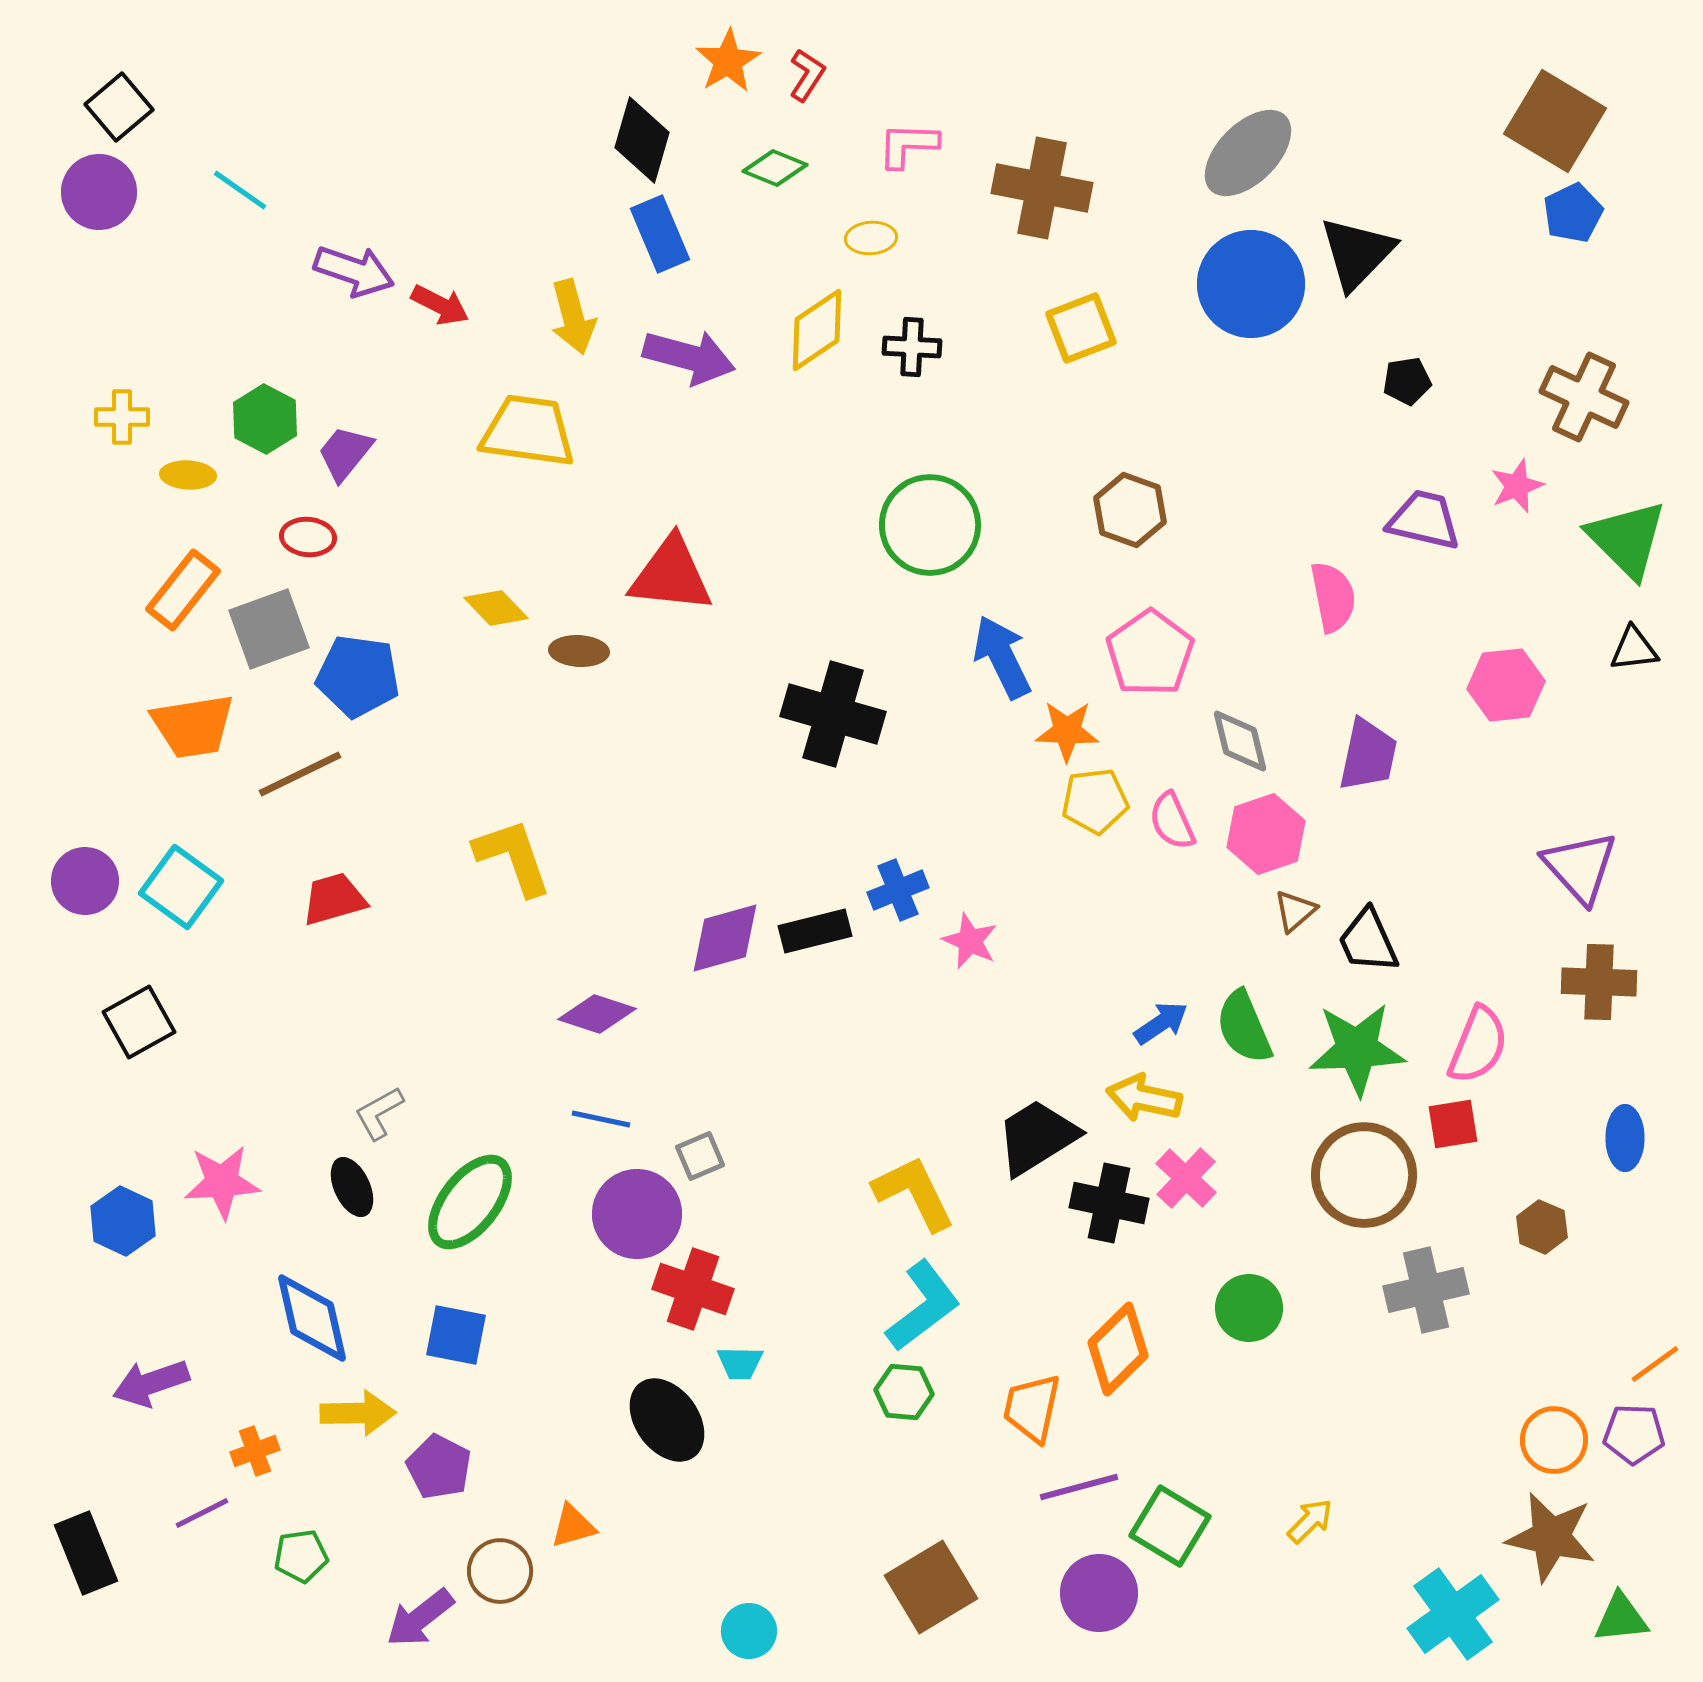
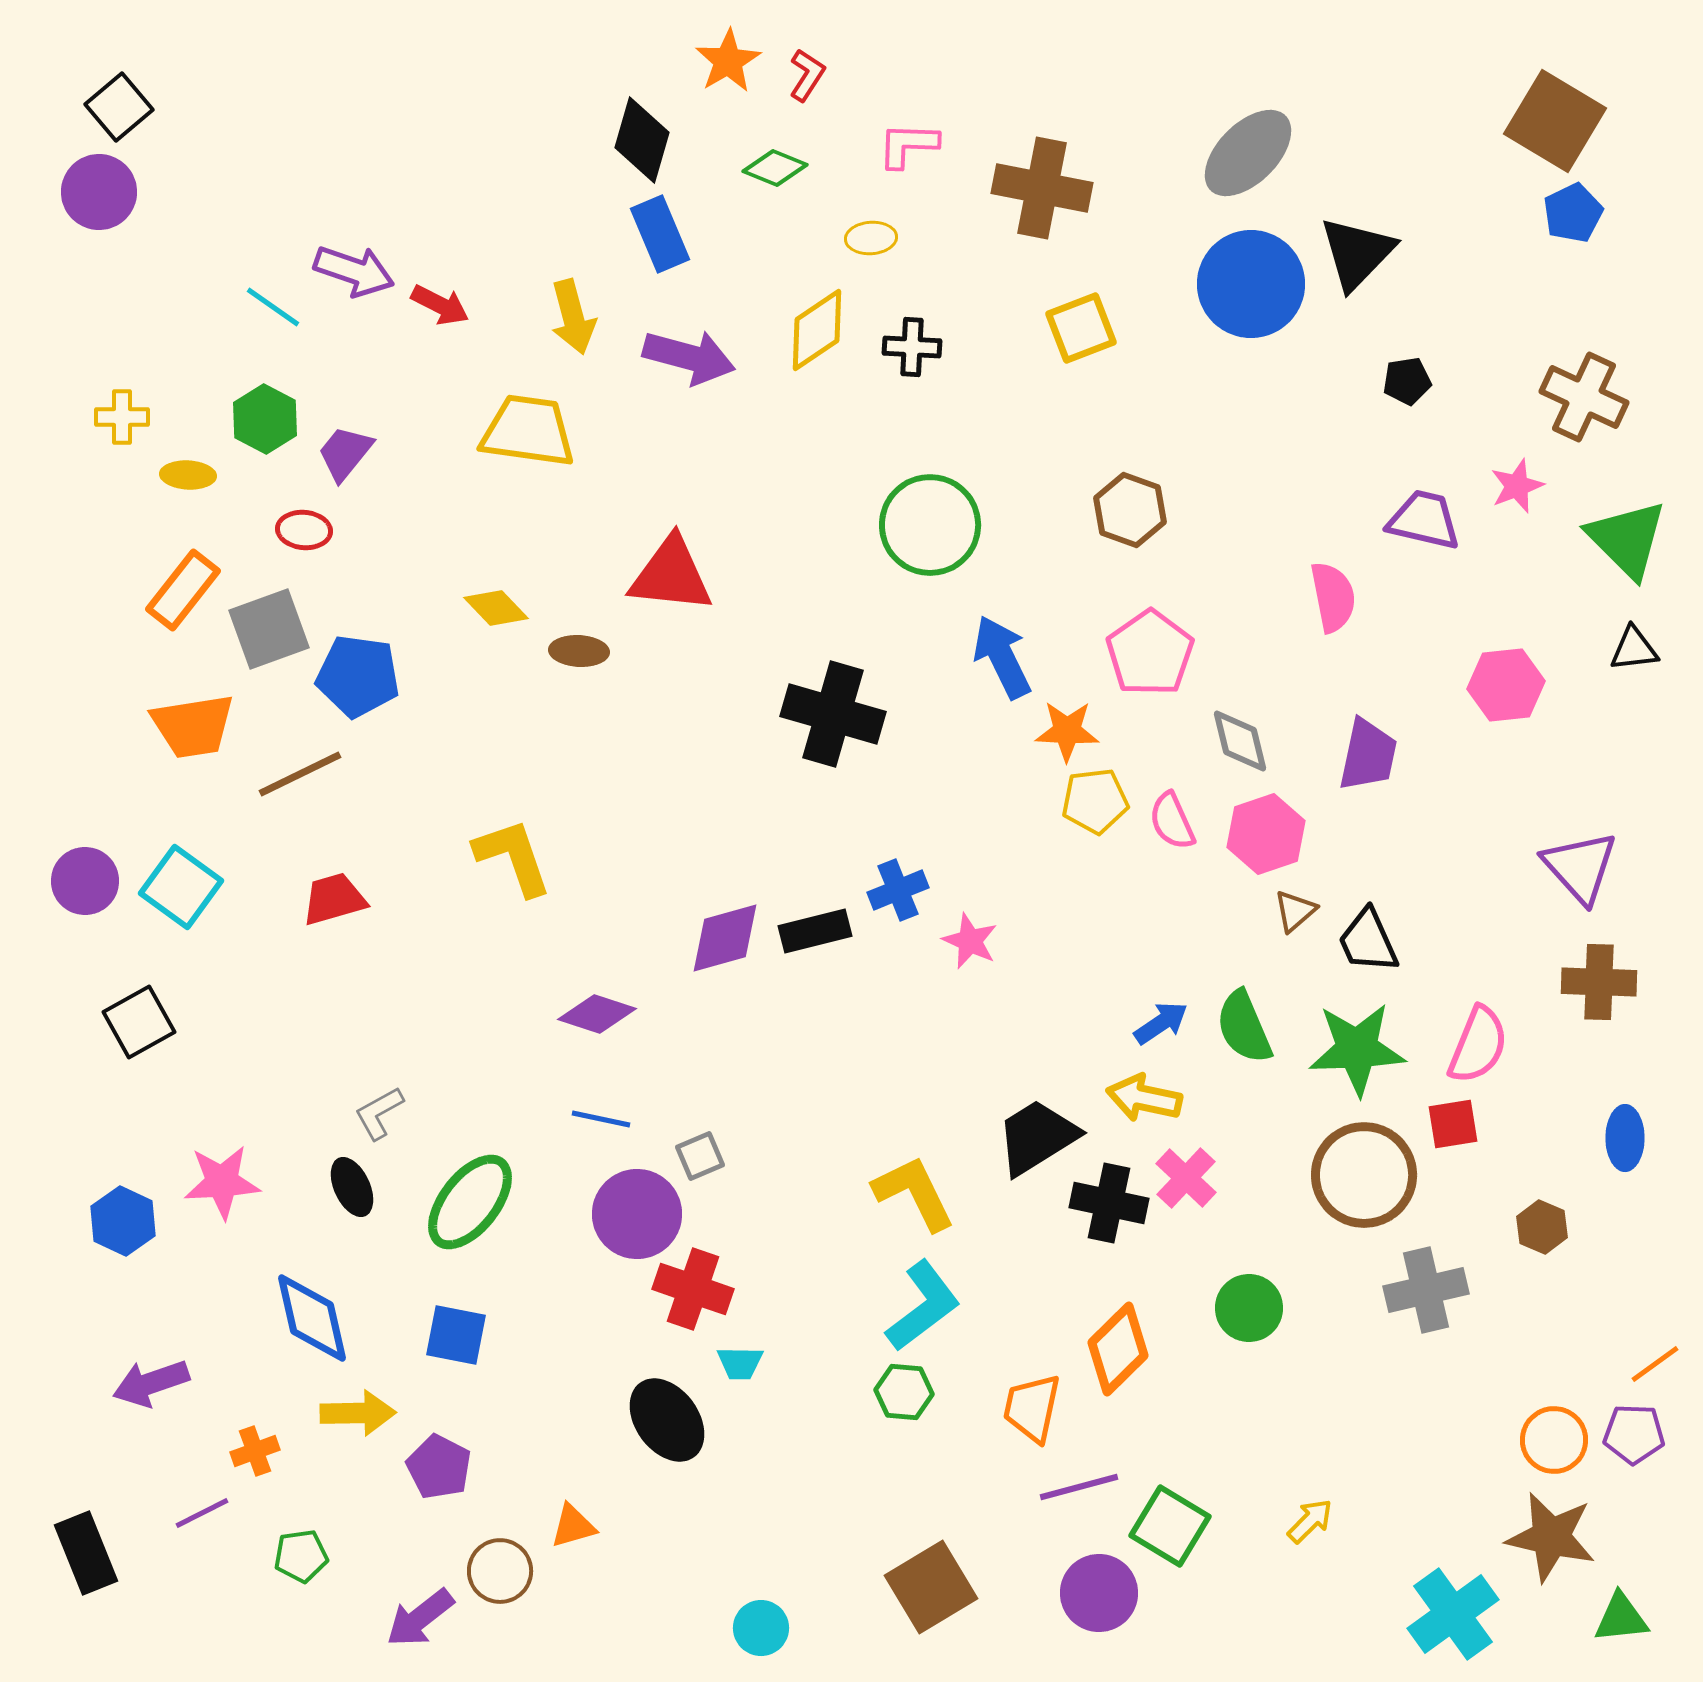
cyan line at (240, 190): moved 33 px right, 117 px down
red ellipse at (308, 537): moved 4 px left, 7 px up
cyan circle at (749, 1631): moved 12 px right, 3 px up
